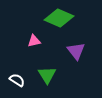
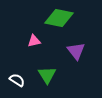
green diamond: rotated 12 degrees counterclockwise
